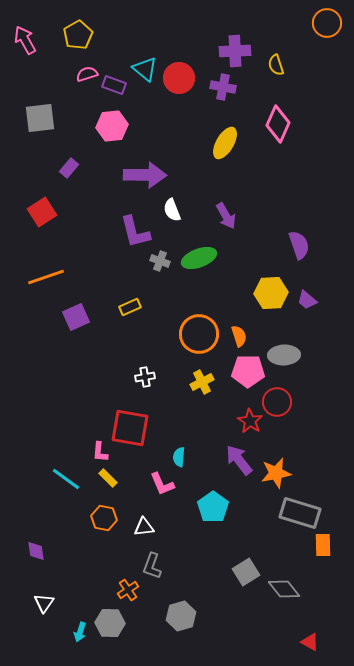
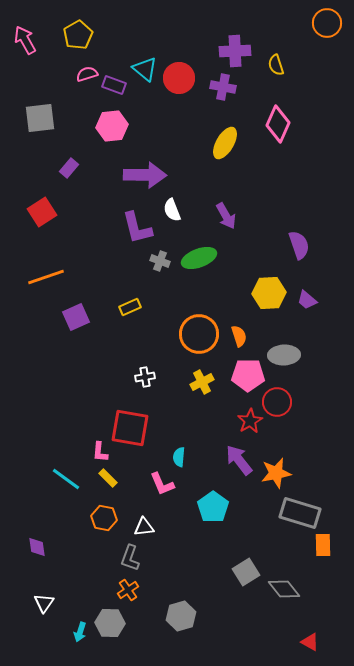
purple L-shape at (135, 232): moved 2 px right, 4 px up
yellow hexagon at (271, 293): moved 2 px left
pink pentagon at (248, 371): moved 4 px down
red star at (250, 421): rotated 10 degrees clockwise
purple diamond at (36, 551): moved 1 px right, 4 px up
gray L-shape at (152, 566): moved 22 px left, 8 px up
